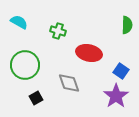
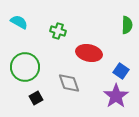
green circle: moved 2 px down
